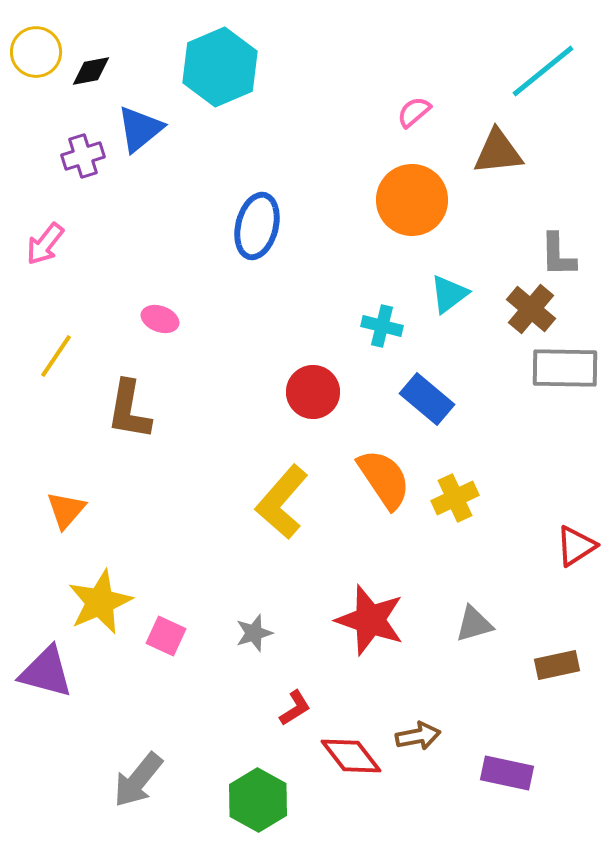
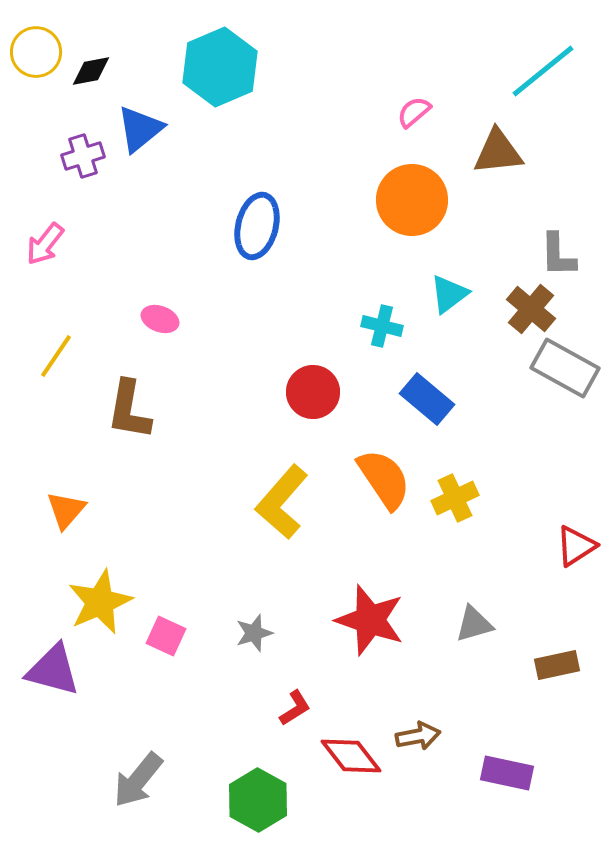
gray rectangle: rotated 28 degrees clockwise
purple triangle: moved 7 px right, 2 px up
